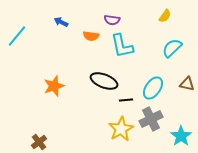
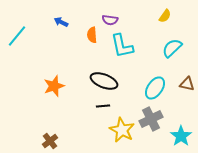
purple semicircle: moved 2 px left
orange semicircle: moved 1 px right, 1 px up; rotated 77 degrees clockwise
cyan ellipse: moved 2 px right
black line: moved 23 px left, 6 px down
yellow star: moved 1 px right, 1 px down; rotated 15 degrees counterclockwise
brown cross: moved 11 px right, 1 px up
